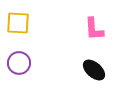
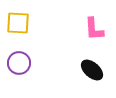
black ellipse: moved 2 px left
